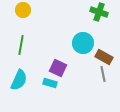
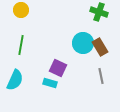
yellow circle: moved 2 px left
brown rectangle: moved 4 px left, 10 px up; rotated 30 degrees clockwise
gray line: moved 2 px left, 2 px down
cyan semicircle: moved 4 px left
